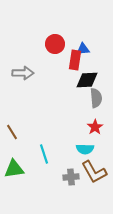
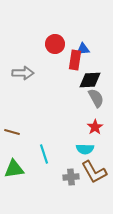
black diamond: moved 3 px right
gray semicircle: rotated 24 degrees counterclockwise
brown line: rotated 42 degrees counterclockwise
